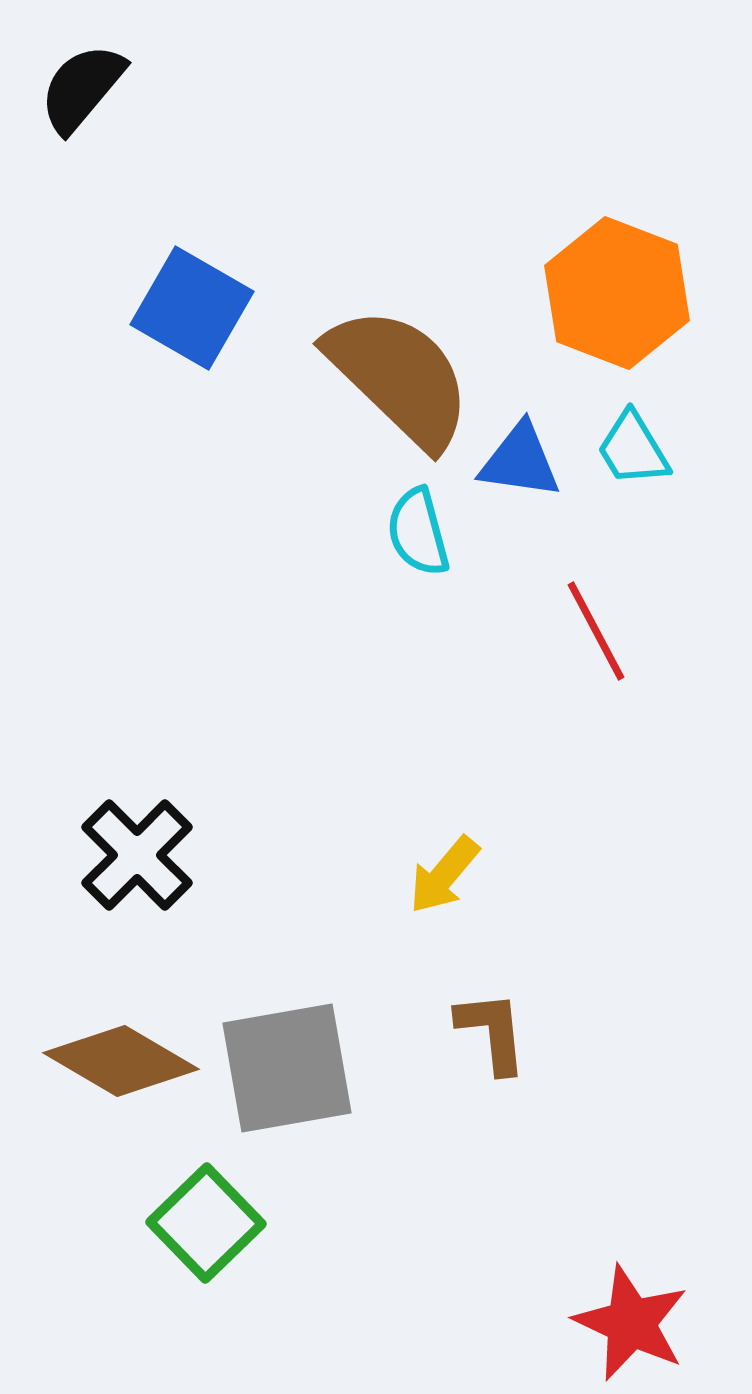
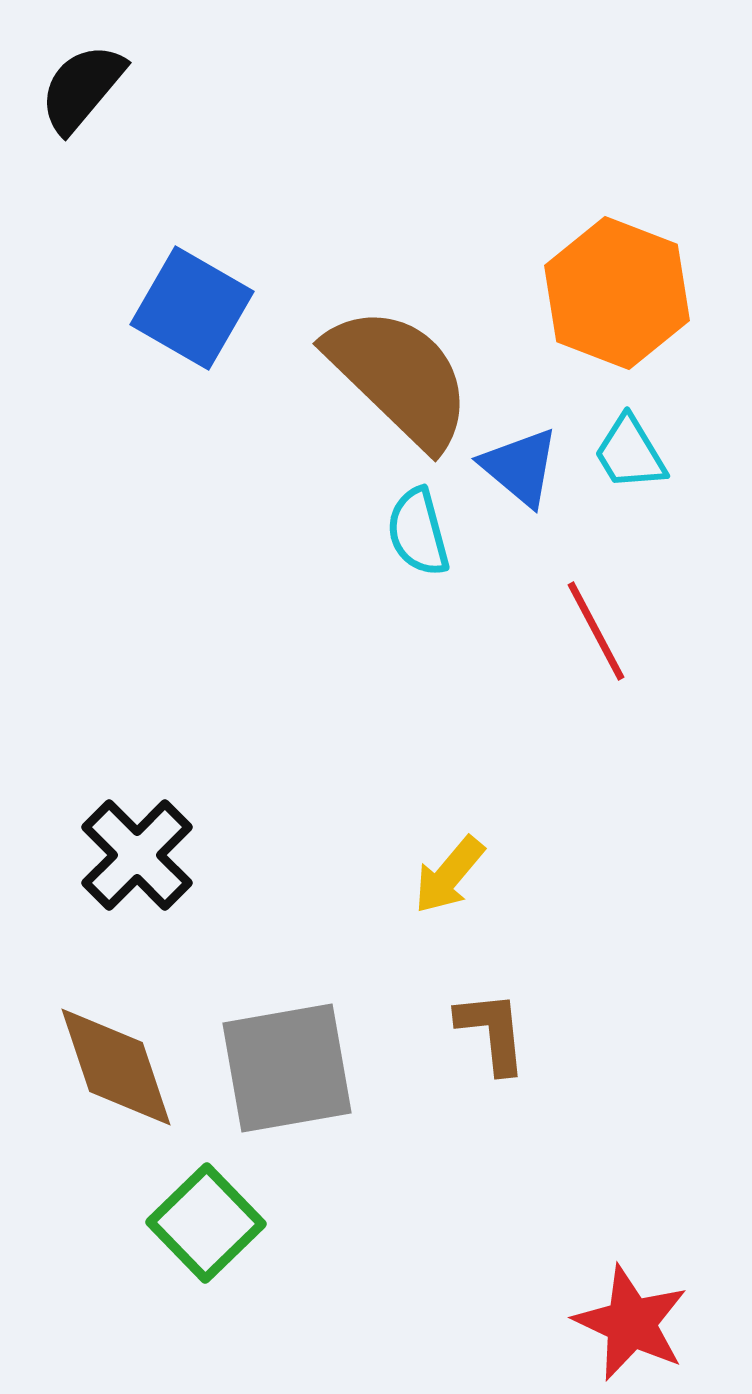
cyan trapezoid: moved 3 px left, 4 px down
blue triangle: moved 6 px down; rotated 32 degrees clockwise
yellow arrow: moved 5 px right
brown diamond: moved 5 px left, 6 px down; rotated 41 degrees clockwise
